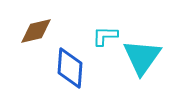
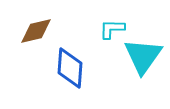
cyan L-shape: moved 7 px right, 7 px up
cyan triangle: moved 1 px right, 1 px up
